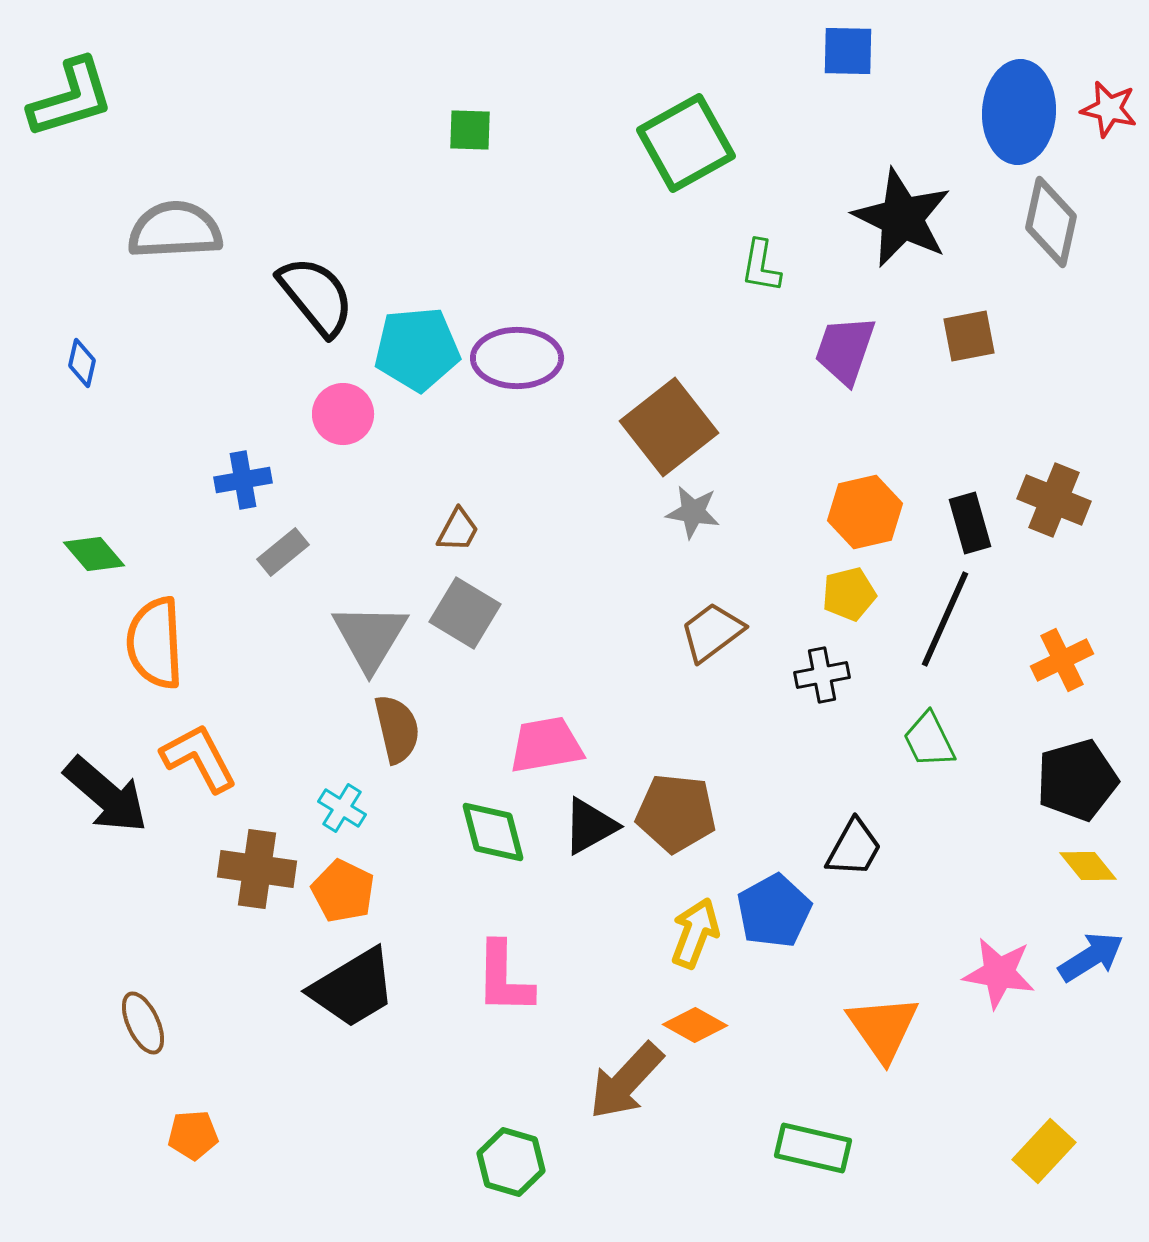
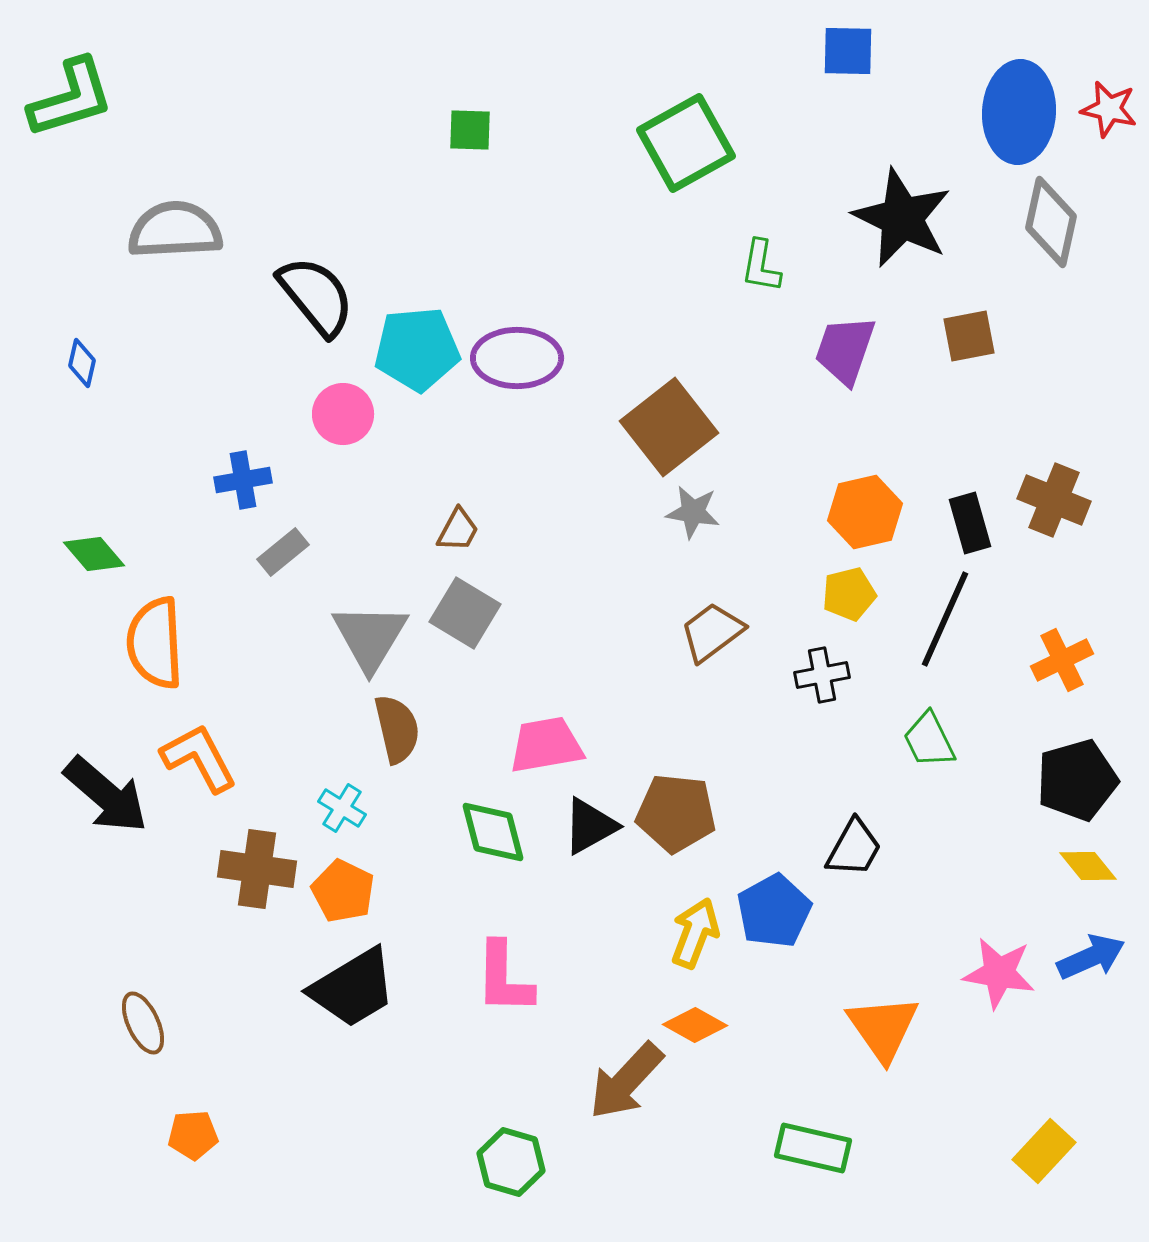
blue arrow at (1091, 957): rotated 8 degrees clockwise
